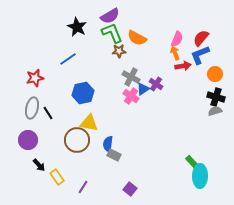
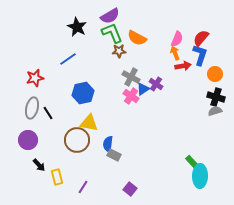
blue L-shape: rotated 130 degrees clockwise
yellow rectangle: rotated 21 degrees clockwise
